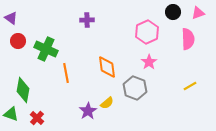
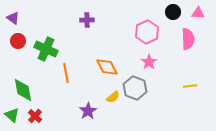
pink triangle: rotated 24 degrees clockwise
purple triangle: moved 2 px right
orange diamond: rotated 20 degrees counterclockwise
yellow line: rotated 24 degrees clockwise
green diamond: rotated 20 degrees counterclockwise
yellow semicircle: moved 6 px right, 6 px up
green triangle: moved 1 px right, 1 px down; rotated 21 degrees clockwise
red cross: moved 2 px left, 2 px up
